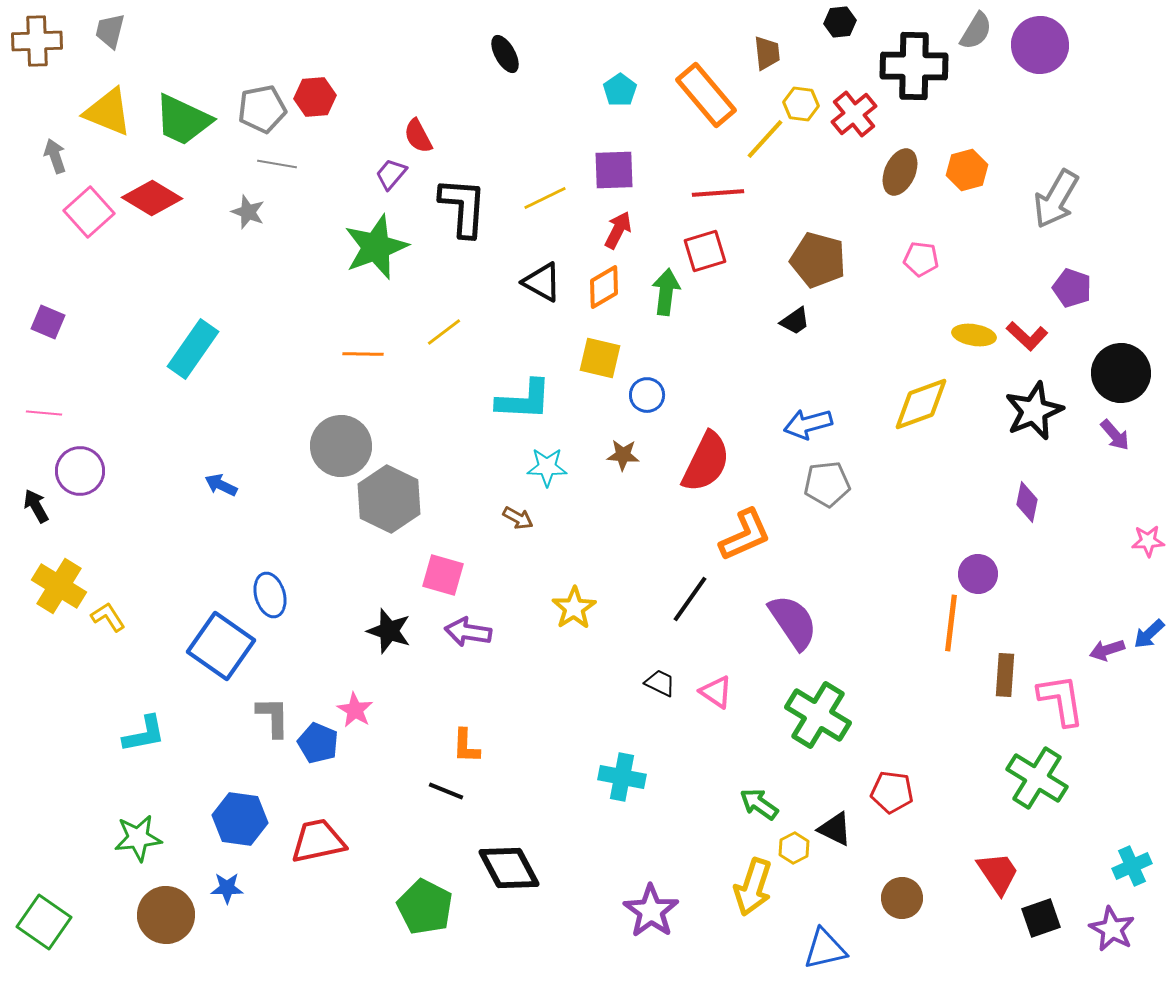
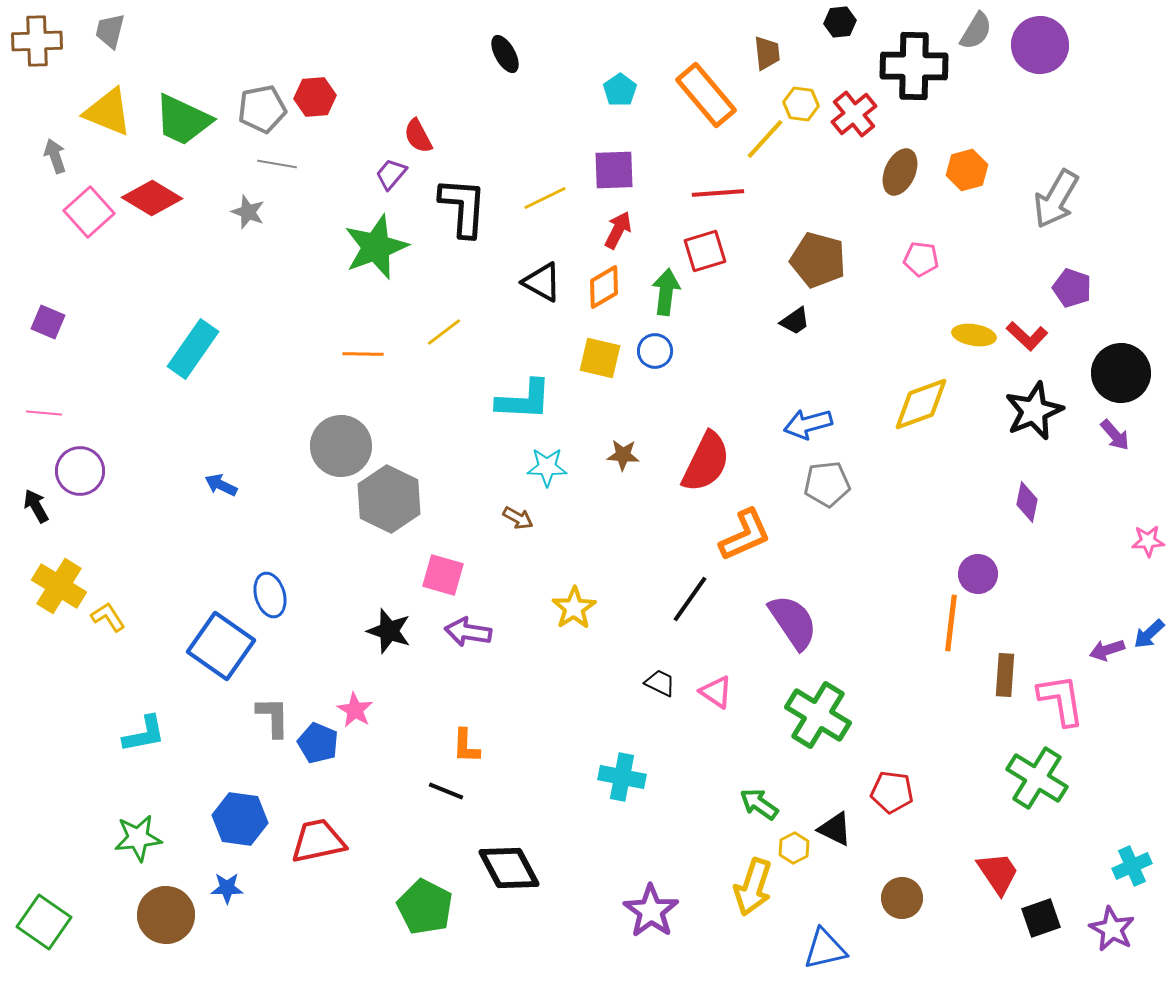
blue circle at (647, 395): moved 8 px right, 44 px up
